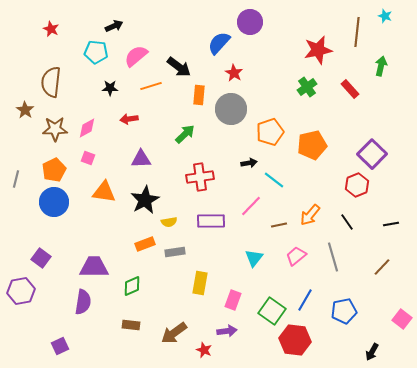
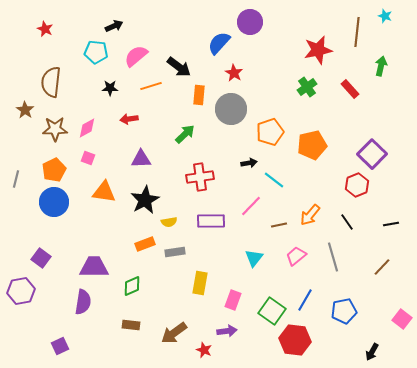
red star at (51, 29): moved 6 px left
